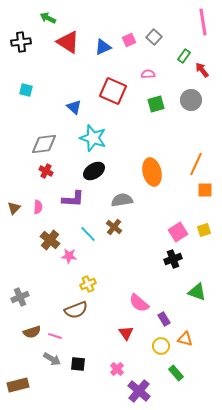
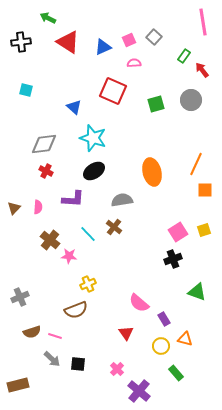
pink semicircle at (148, 74): moved 14 px left, 11 px up
gray arrow at (52, 359): rotated 12 degrees clockwise
